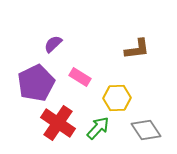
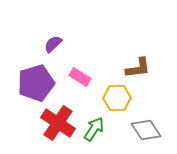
brown L-shape: moved 1 px right, 19 px down
purple pentagon: rotated 9 degrees clockwise
green arrow: moved 4 px left, 1 px down; rotated 10 degrees counterclockwise
